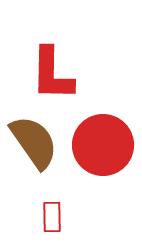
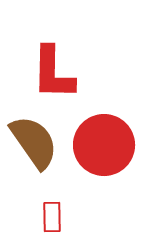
red L-shape: moved 1 px right, 1 px up
red circle: moved 1 px right
